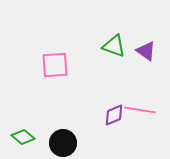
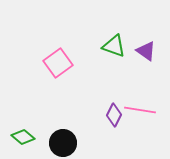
pink square: moved 3 px right, 2 px up; rotated 32 degrees counterclockwise
purple diamond: rotated 40 degrees counterclockwise
